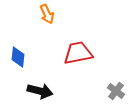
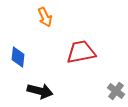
orange arrow: moved 2 px left, 3 px down
red trapezoid: moved 3 px right, 1 px up
